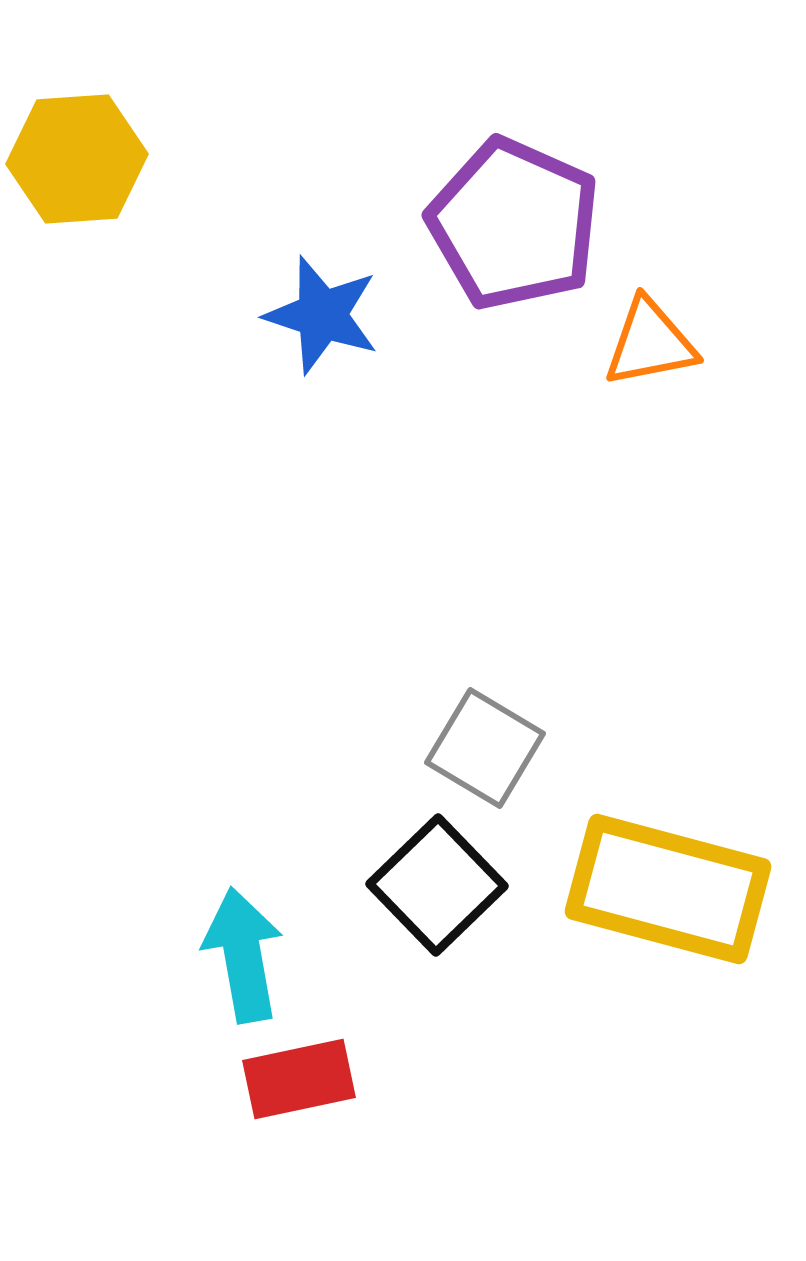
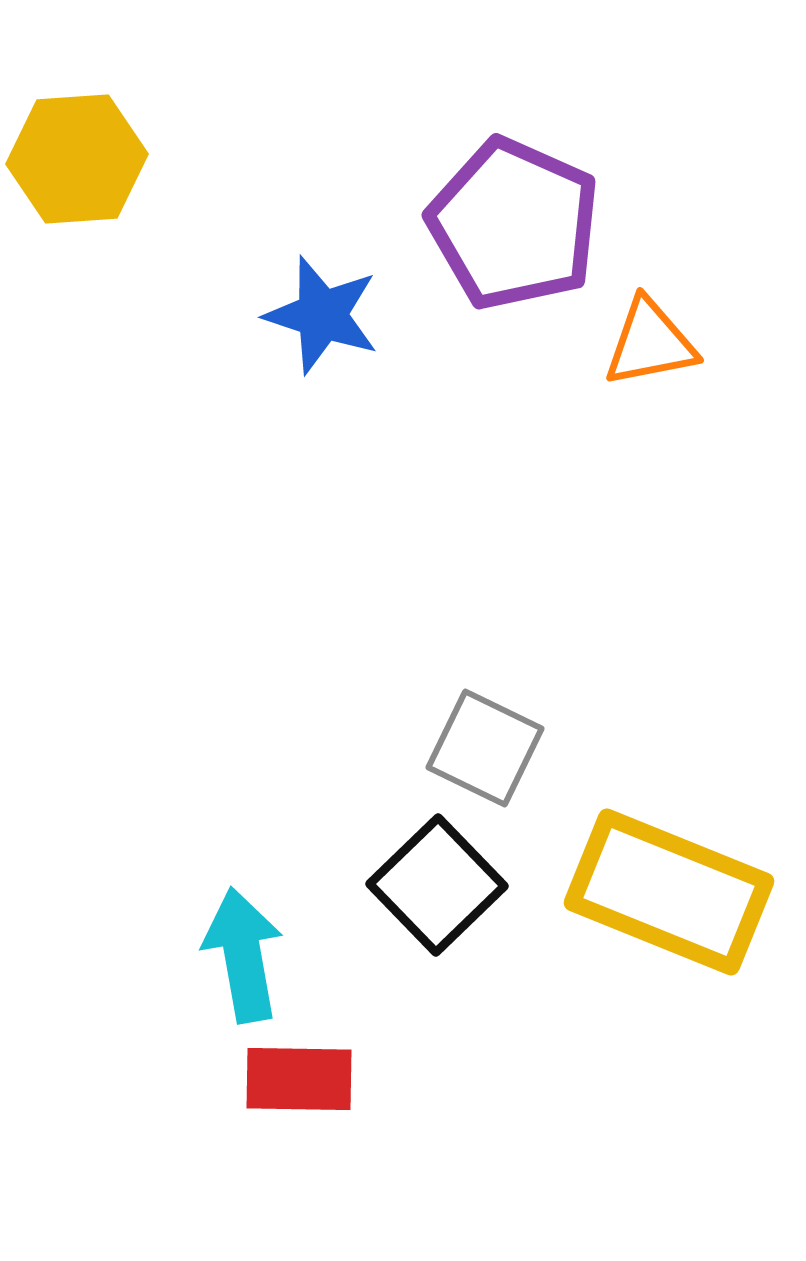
gray square: rotated 5 degrees counterclockwise
yellow rectangle: moved 1 px right, 3 px down; rotated 7 degrees clockwise
red rectangle: rotated 13 degrees clockwise
